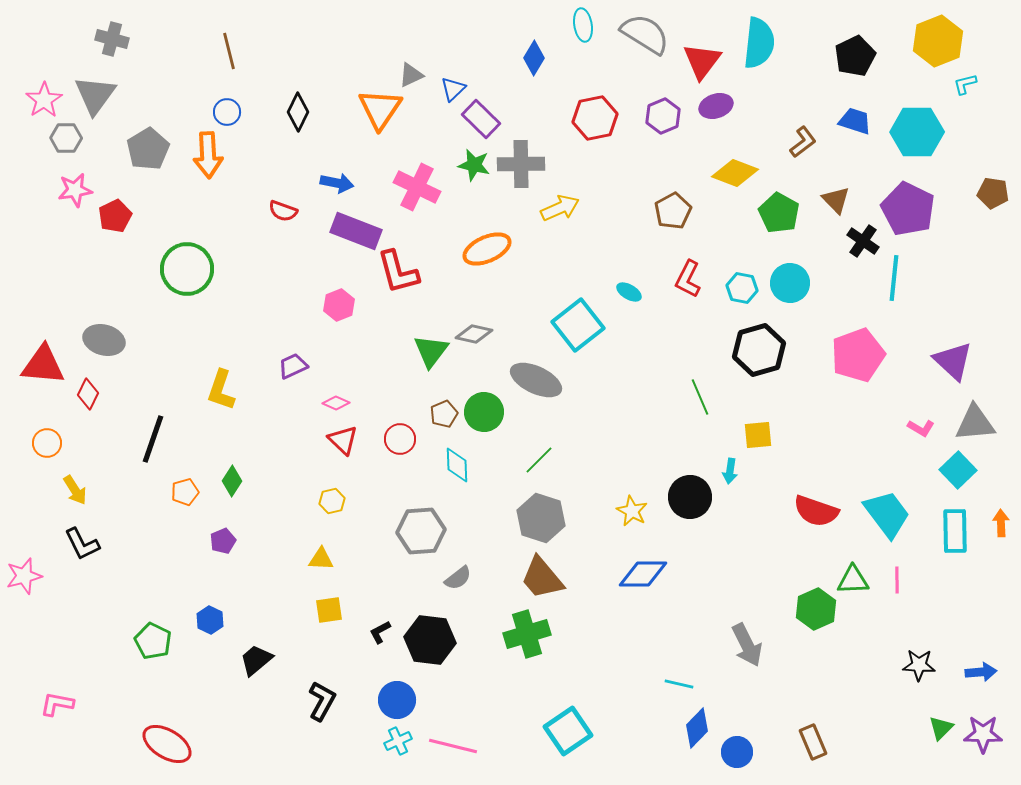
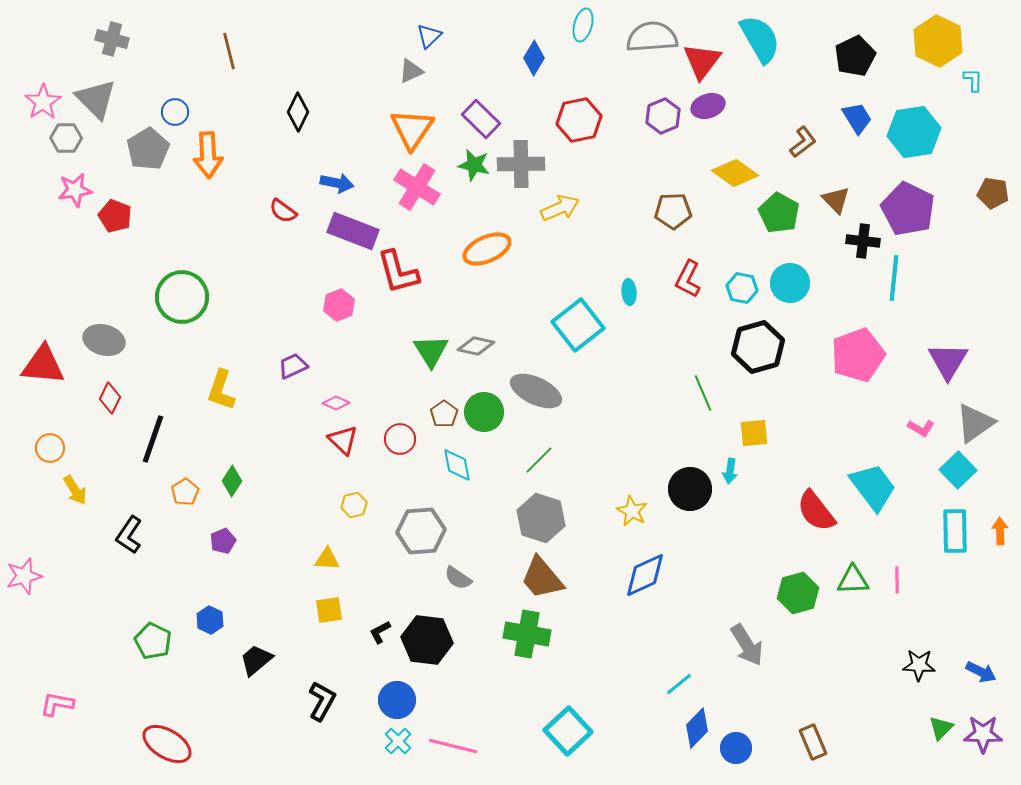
cyan ellipse at (583, 25): rotated 24 degrees clockwise
gray semicircle at (645, 34): moved 7 px right, 3 px down; rotated 36 degrees counterclockwise
yellow hexagon at (938, 41): rotated 12 degrees counterclockwise
cyan semicircle at (759, 43): moved 1 px right, 4 px up; rotated 36 degrees counterclockwise
gray triangle at (411, 75): moved 4 px up
cyan L-shape at (965, 84): moved 8 px right, 4 px up; rotated 105 degrees clockwise
blue triangle at (453, 89): moved 24 px left, 53 px up
gray triangle at (95, 95): moved 1 px right, 4 px down; rotated 21 degrees counterclockwise
pink star at (44, 100): moved 1 px left, 2 px down
purple ellipse at (716, 106): moved 8 px left
orange triangle at (380, 109): moved 32 px right, 20 px down
blue circle at (227, 112): moved 52 px left
red hexagon at (595, 118): moved 16 px left, 2 px down
blue trapezoid at (855, 121): moved 2 px right, 3 px up; rotated 40 degrees clockwise
cyan hexagon at (917, 132): moved 3 px left; rotated 9 degrees counterclockwise
yellow diamond at (735, 173): rotated 15 degrees clockwise
pink cross at (417, 187): rotated 6 degrees clockwise
red semicircle at (283, 211): rotated 16 degrees clockwise
brown pentagon at (673, 211): rotated 27 degrees clockwise
red pentagon at (115, 216): rotated 24 degrees counterclockwise
purple rectangle at (356, 231): moved 3 px left
black cross at (863, 241): rotated 28 degrees counterclockwise
green circle at (187, 269): moved 5 px left, 28 px down
cyan ellipse at (629, 292): rotated 55 degrees clockwise
gray diamond at (474, 334): moved 2 px right, 12 px down
black hexagon at (759, 350): moved 1 px left, 3 px up
green triangle at (431, 351): rotated 9 degrees counterclockwise
purple triangle at (953, 361): moved 5 px left; rotated 18 degrees clockwise
gray ellipse at (536, 380): moved 11 px down
red diamond at (88, 394): moved 22 px right, 4 px down
green line at (700, 397): moved 3 px right, 4 px up
brown pentagon at (444, 414): rotated 12 degrees counterclockwise
gray triangle at (975, 423): rotated 30 degrees counterclockwise
yellow square at (758, 435): moved 4 px left, 2 px up
orange circle at (47, 443): moved 3 px right, 5 px down
cyan diamond at (457, 465): rotated 9 degrees counterclockwise
orange pentagon at (185, 492): rotated 16 degrees counterclockwise
black circle at (690, 497): moved 8 px up
yellow hexagon at (332, 501): moved 22 px right, 4 px down
red semicircle at (816, 511): rotated 33 degrees clockwise
cyan trapezoid at (887, 514): moved 14 px left, 27 px up
orange arrow at (1001, 523): moved 1 px left, 8 px down
black L-shape at (82, 544): moved 47 px right, 9 px up; rotated 60 degrees clockwise
yellow triangle at (321, 559): moved 6 px right
blue diamond at (643, 574): moved 2 px right, 1 px down; rotated 24 degrees counterclockwise
gray semicircle at (458, 578): rotated 72 degrees clockwise
green hexagon at (816, 609): moved 18 px left, 16 px up; rotated 9 degrees clockwise
green cross at (527, 634): rotated 27 degrees clockwise
black hexagon at (430, 640): moved 3 px left
gray arrow at (747, 645): rotated 6 degrees counterclockwise
blue arrow at (981, 672): rotated 32 degrees clockwise
cyan line at (679, 684): rotated 52 degrees counterclockwise
cyan square at (568, 731): rotated 9 degrees counterclockwise
cyan cross at (398, 741): rotated 20 degrees counterclockwise
blue circle at (737, 752): moved 1 px left, 4 px up
